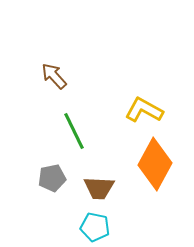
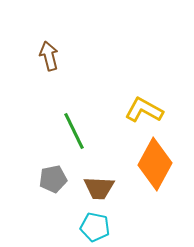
brown arrow: moved 5 px left, 20 px up; rotated 28 degrees clockwise
gray pentagon: moved 1 px right, 1 px down
